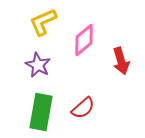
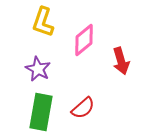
yellow L-shape: rotated 48 degrees counterclockwise
purple star: moved 4 px down
